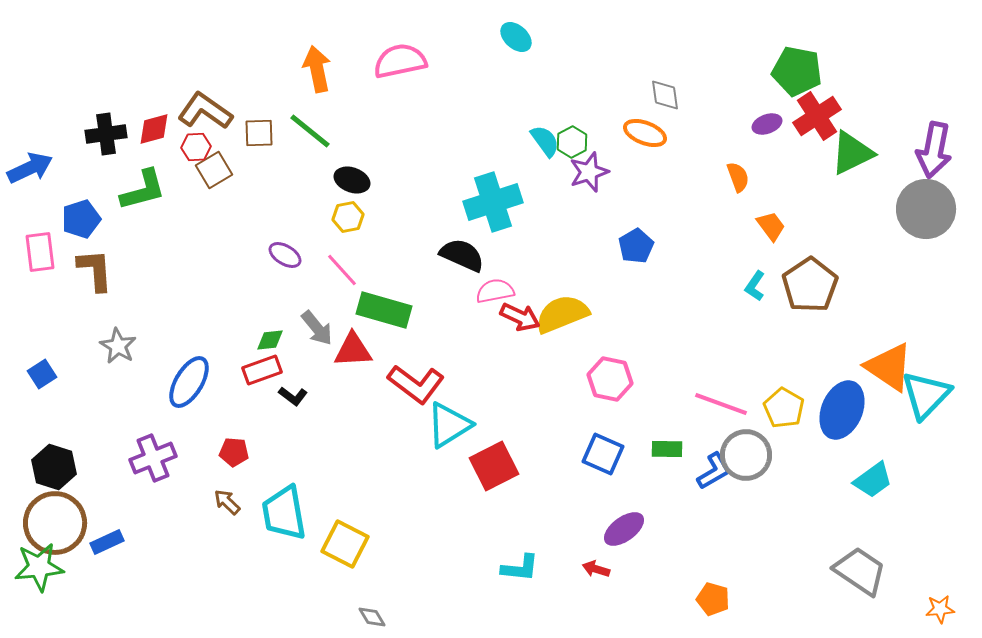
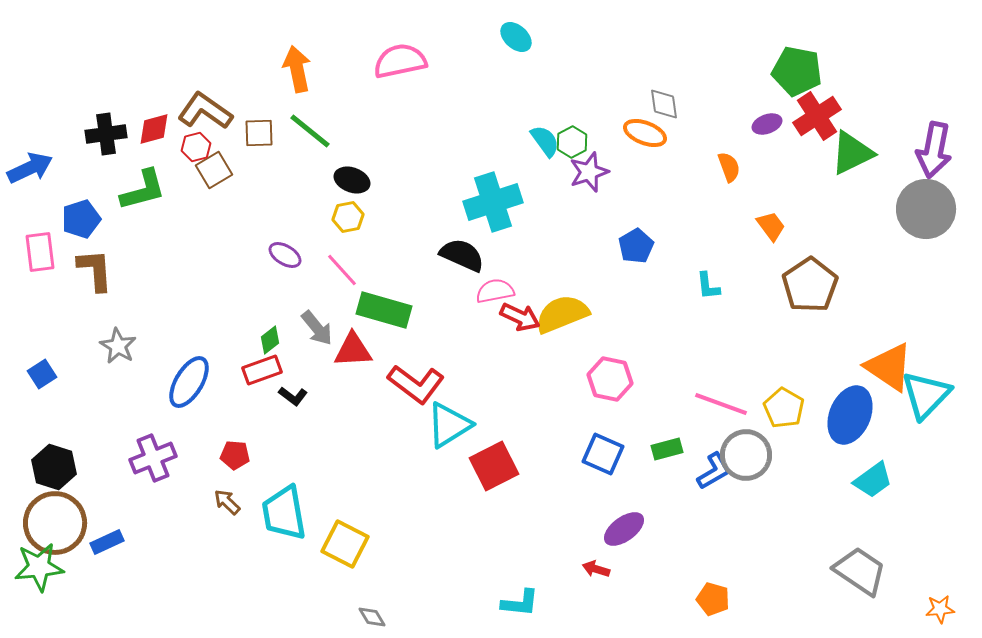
orange arrow at (317, 69): moved 20 px left
gray diamond at (665, 95): moved 1 px left, 9 px down
red hexagon at (196, 147): rotated 12 degrees counterclockwise
orange semicircle at (738, 177): moved 9 px left, 10 px up
cyan L-shape at (755, 286): moved 47 px left; rotated 40 degrees counterclockwise
green diamond at (270, 340): rotated 32 degrees counterclockwise
blue ellipse at (842, 410): moved 8 px right, 5 px down
green rectangle at (667, 449): rotated 16 degrees counterclockwise
red pentagon at (234, 452): moved 1 px right, 3 px down
cyan L-shape at (520, 568): moved 35 px down
